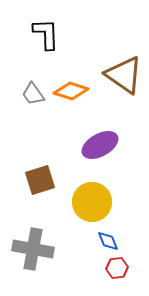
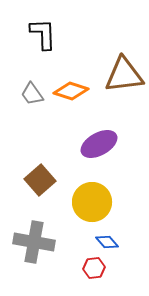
black L-shape: moved 3 px left
brown triangle: rotated 42 degrees counterclockwise
gray trapezoid: moved 1 px left
purple ellipse: moved 1 px left, 1 px up
brown square: rotated 24 degrees counterclockwise
blue diamond: moved 1 px left, 1 px down; rotated 20 degrees counterclockwise
gray cross: moved 1 px right, 7 px up
red hexagon: moved 23 px left
